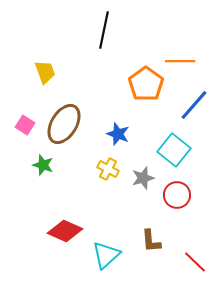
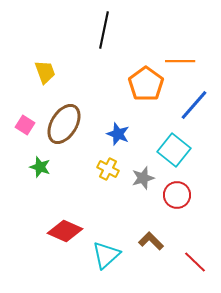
green star: moved 3 px left, 2 px down
brown L-shape: rotated 140 degrees clockwise
